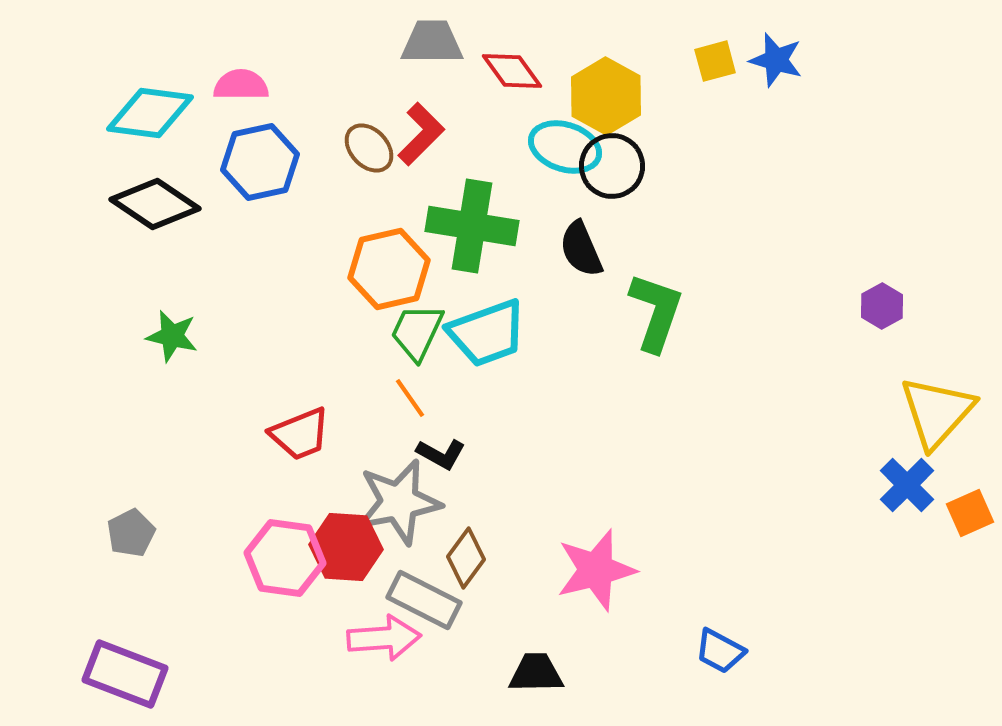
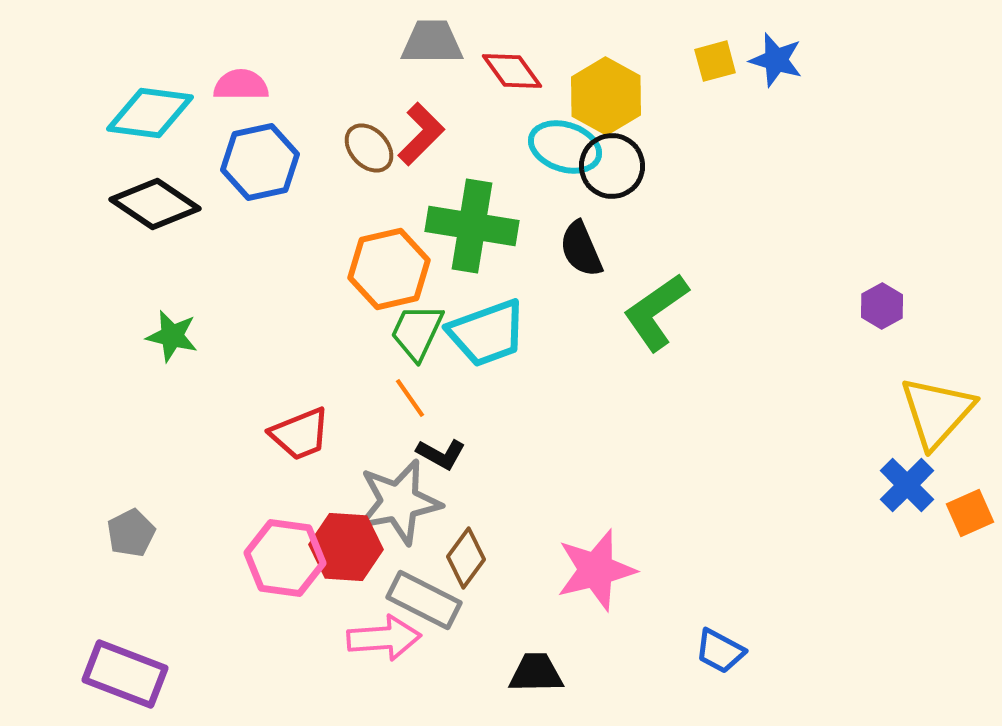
green L-shape: rotated 144 degrees counterclockwise
